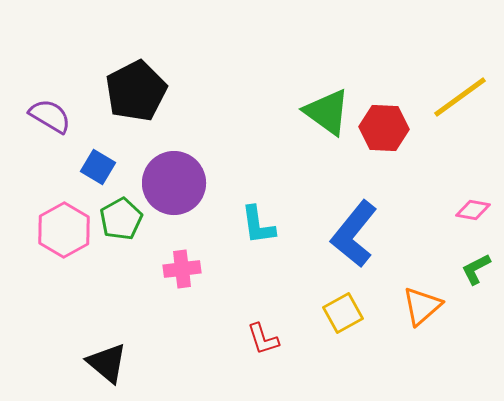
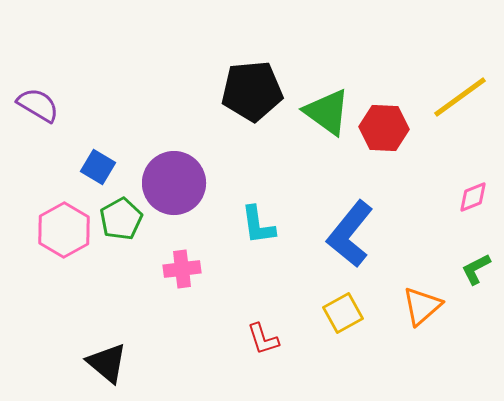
black pentagon: moved 116 px right; rotated 22 degrees clockwise
purple semicircle: moved 12 px left, 11 px up
pink diamond: moved 13 px up; rotated 32 degrees counterclockwise
blue L-shape: moved 4 px left
